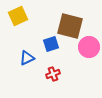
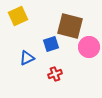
red cross: moved 2 px right
